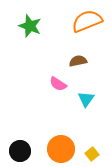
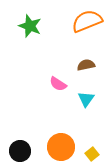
brown semicircle: moved 8 px right, 4 px down
orange circle: moved 2 px up
